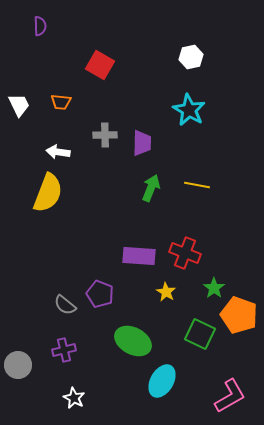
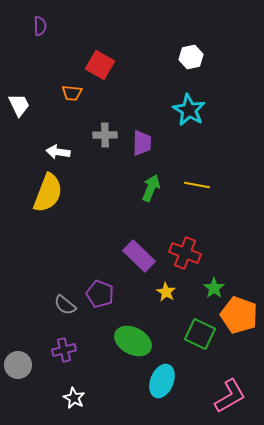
orange trapezoid: moved 11 px right, 9 px up
purple rectangle: rotated 40 degrees clockwise
cyan ellipse: rotated 8 degrees counterclockwise
